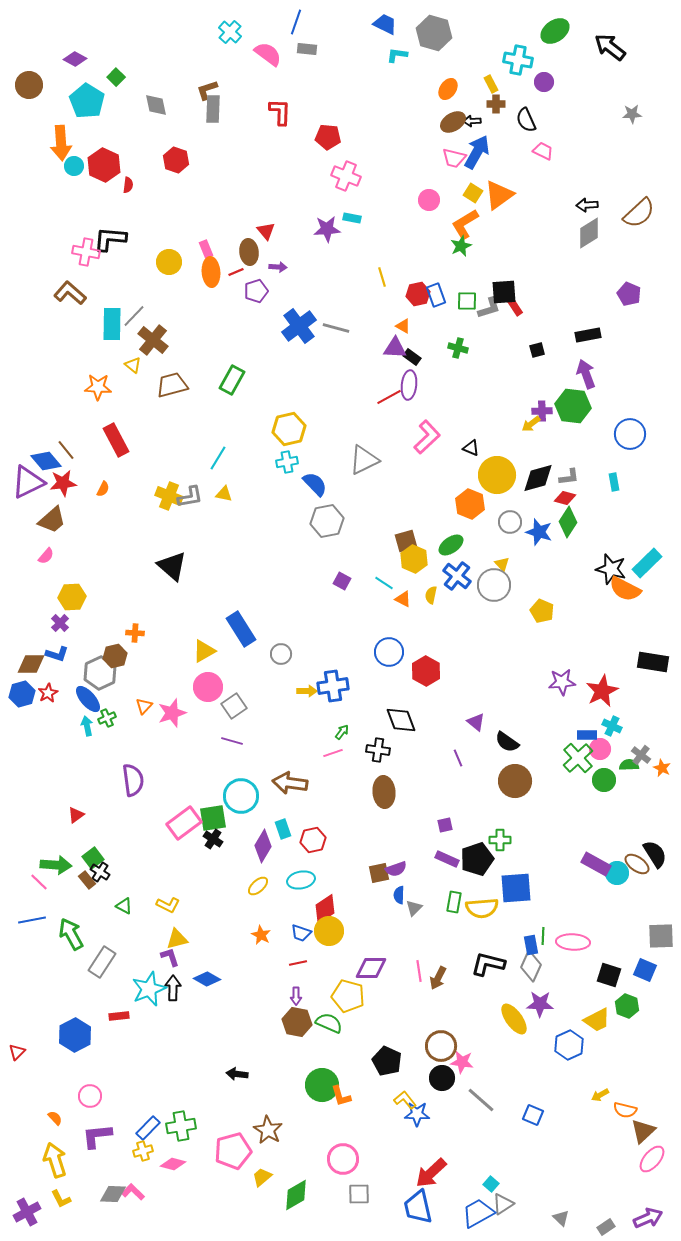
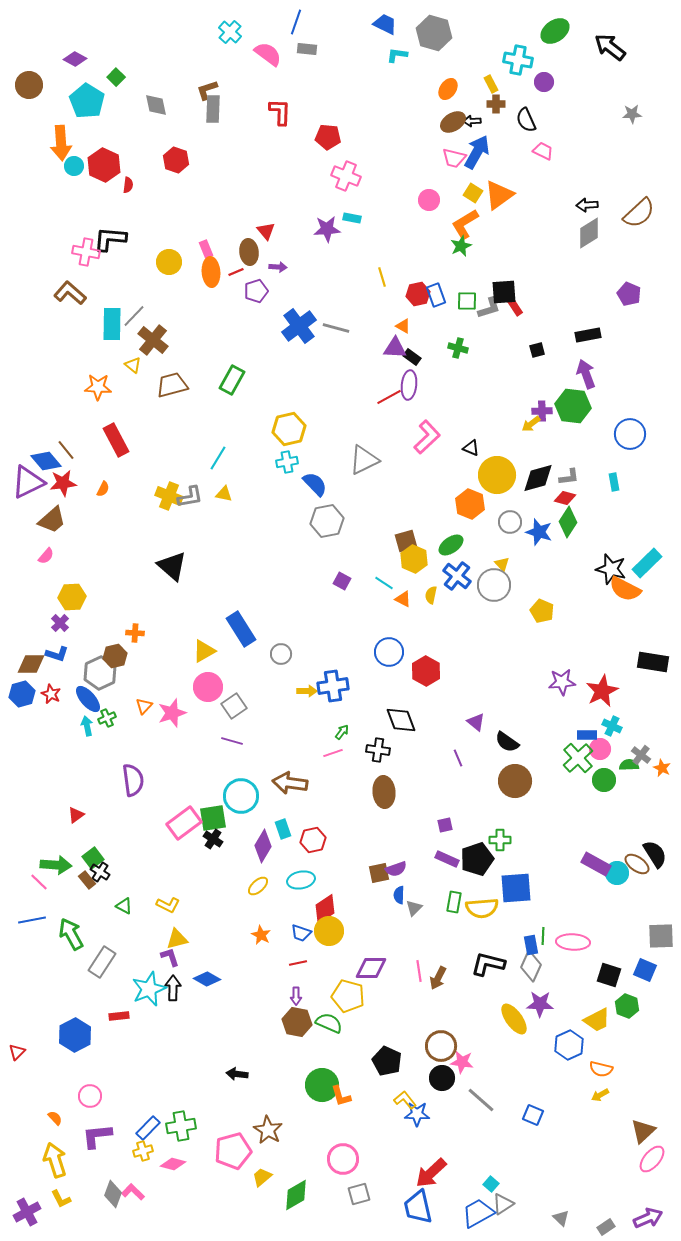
red star at (48, 693): moved 3 px right, 1 px down; rotated 18 degrees counterclockwise
orange semicircle at (625, 1110): moved 24 px left, 41 px up
gray diamond at (113, 1194): rotated 72 degrees counterclockwise
gray square at (359, 1194): rotated 15 degrees counterclockwise
